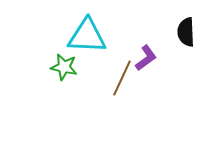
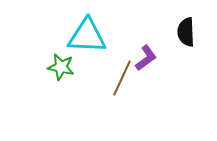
green star: moved 3 px left
